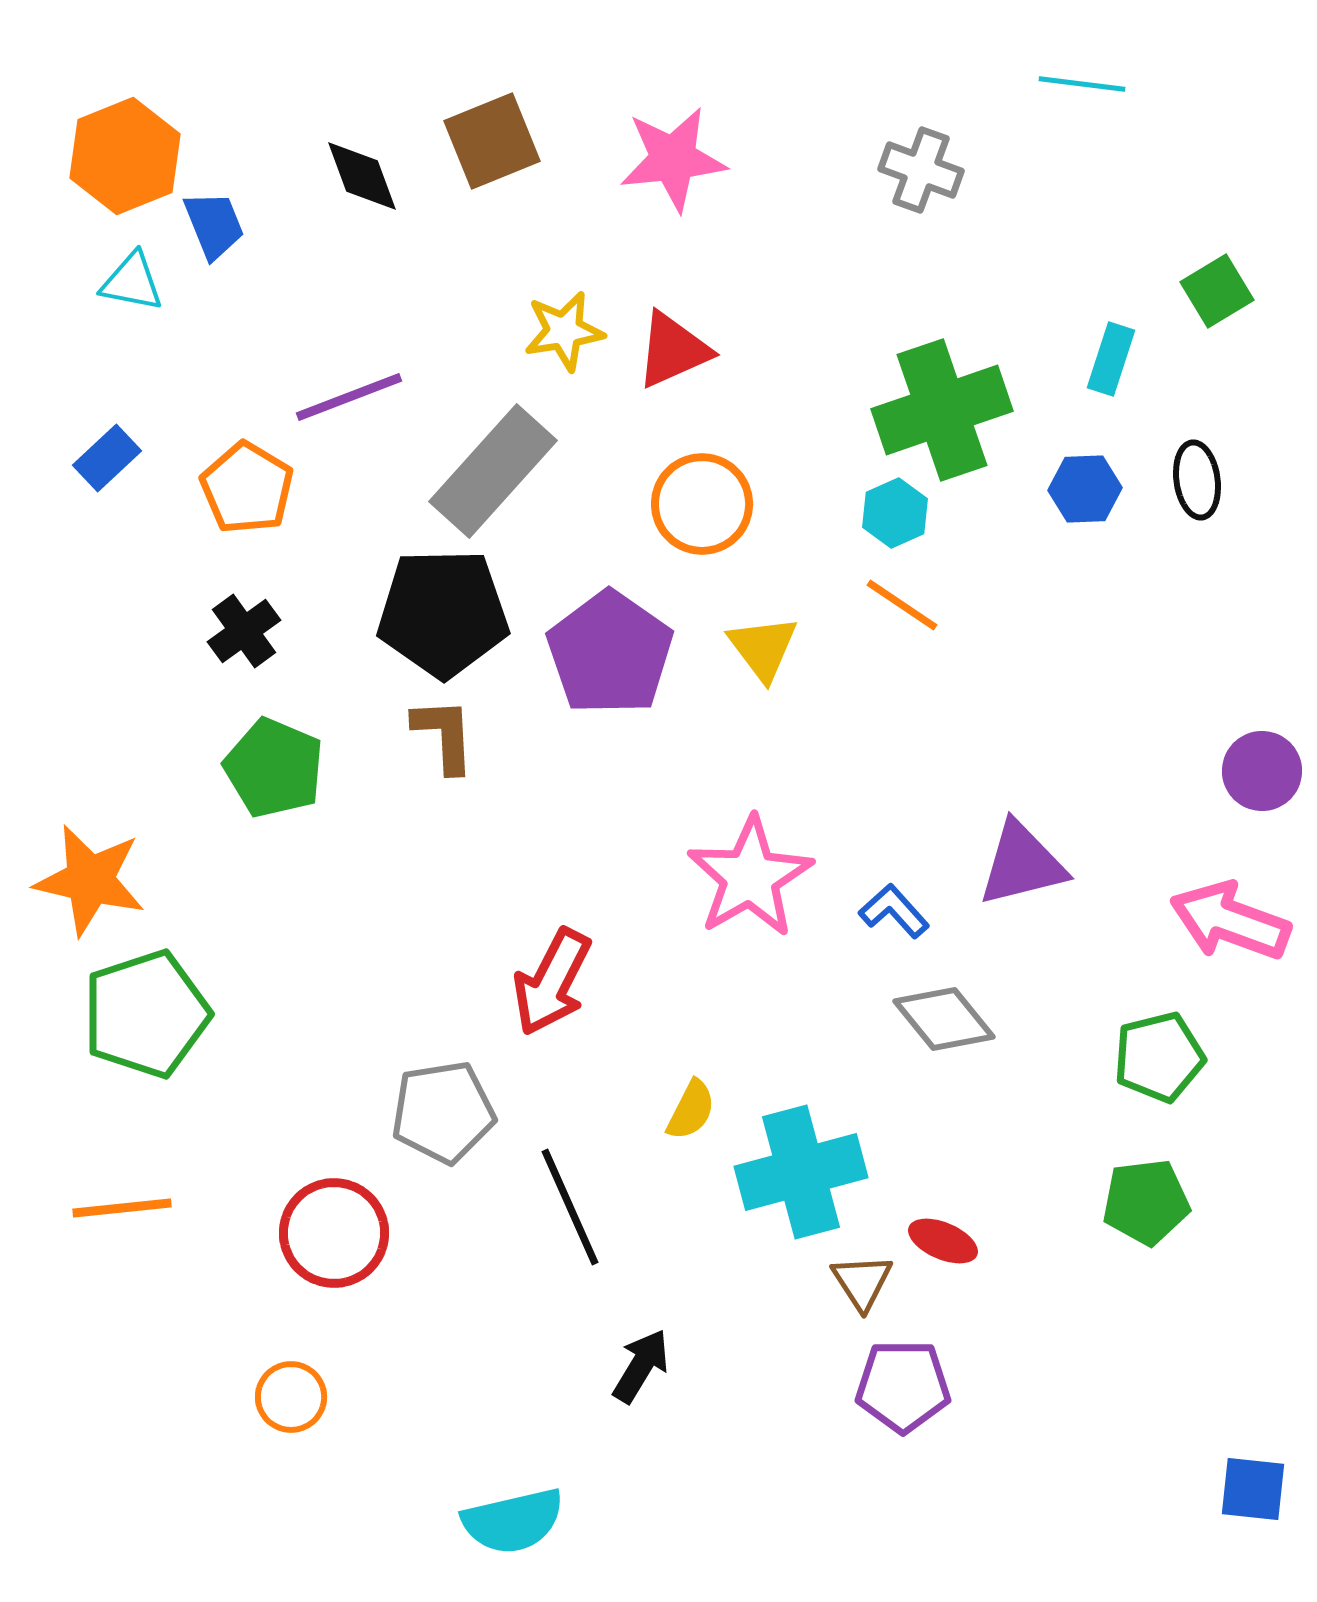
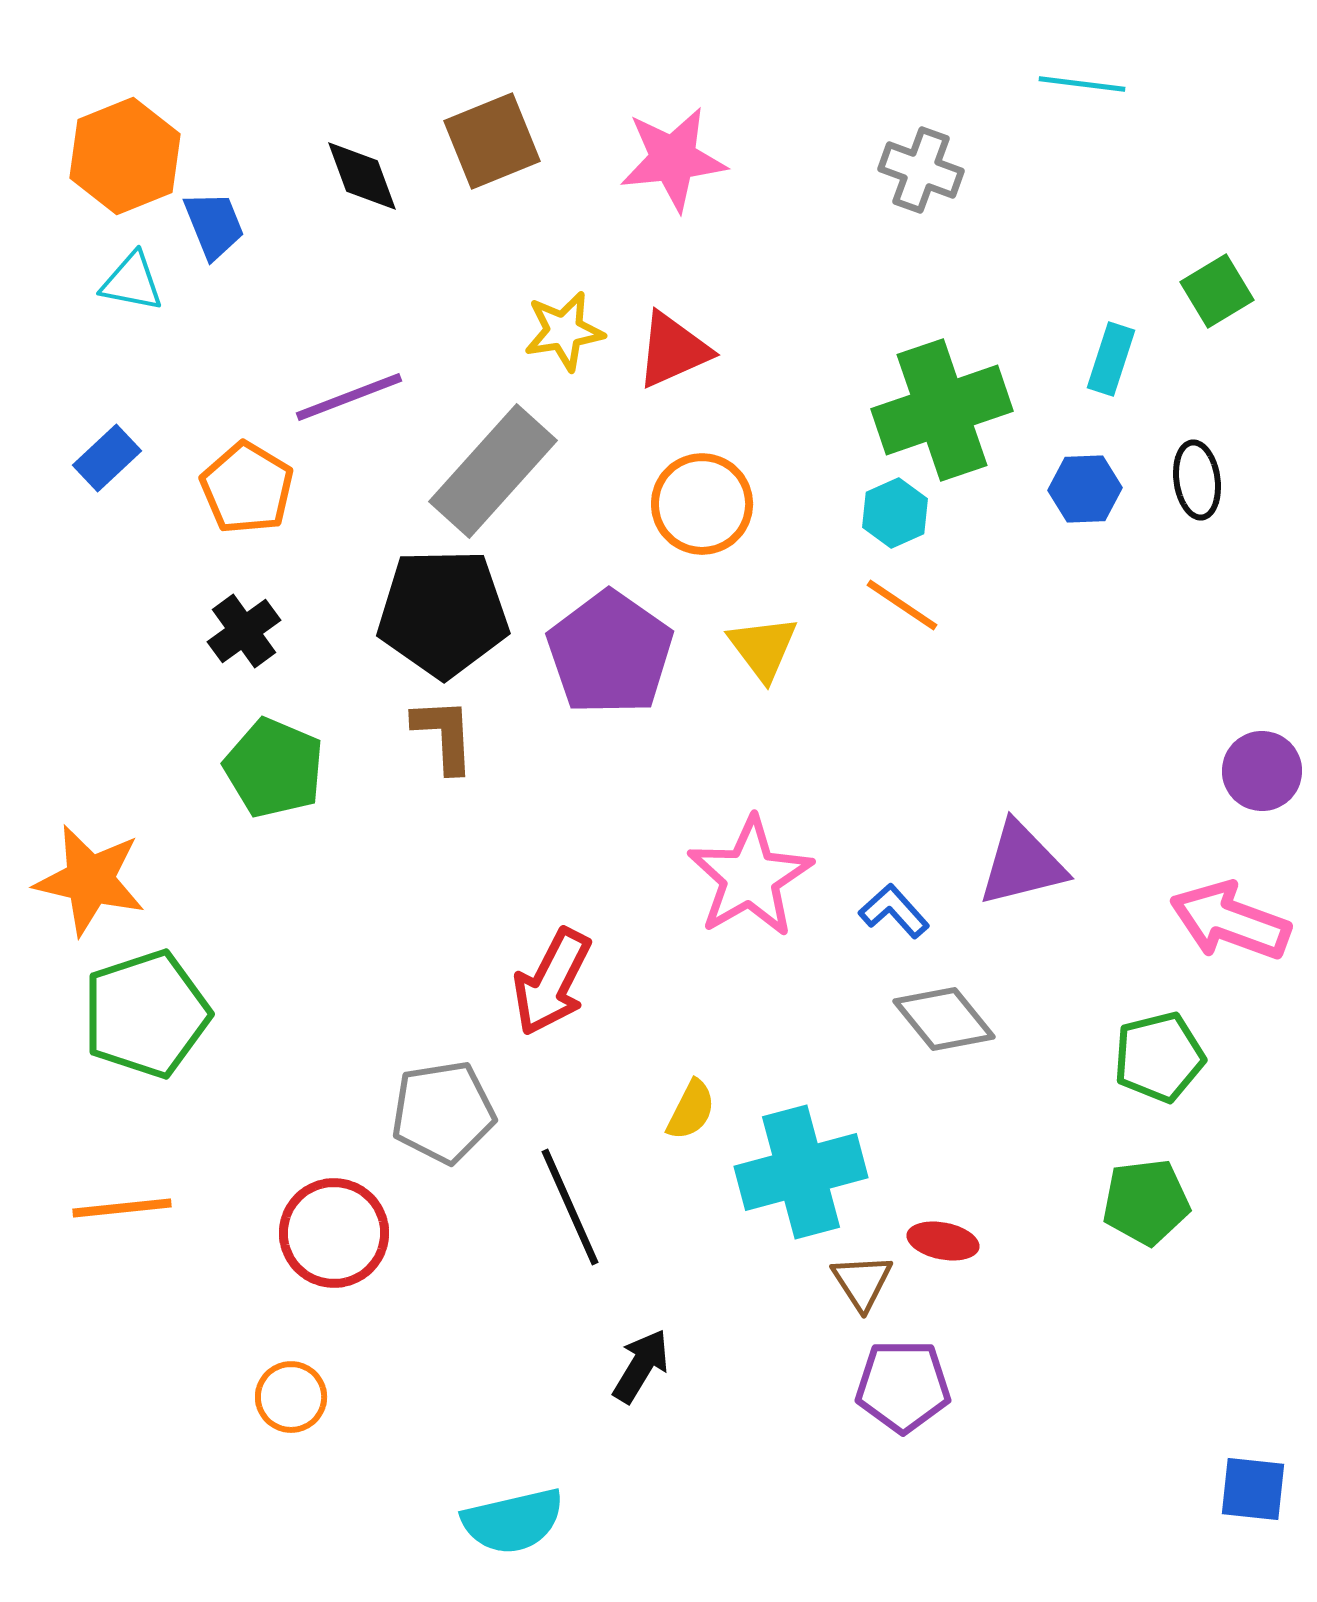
red ellipse at (943, 1241): rotated 12 degrees counterclockwise
